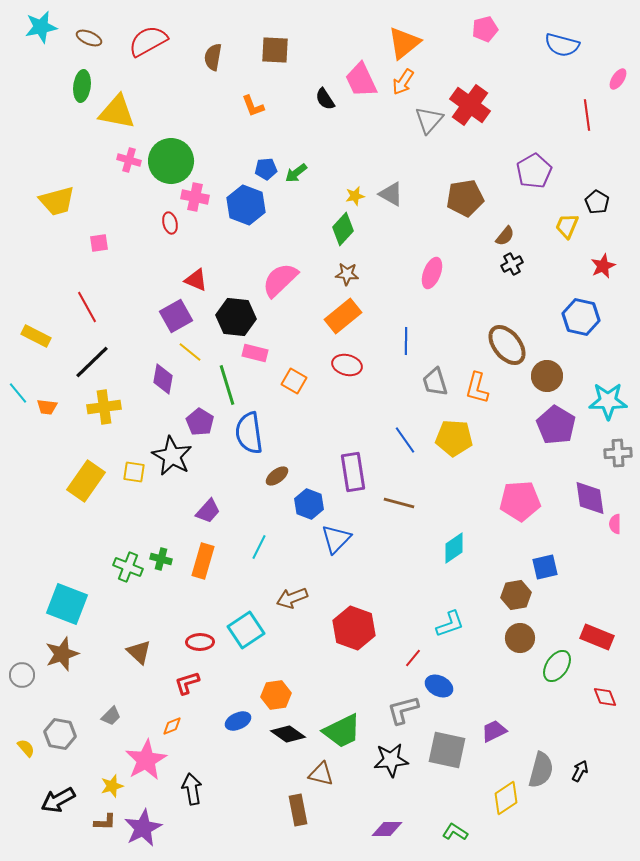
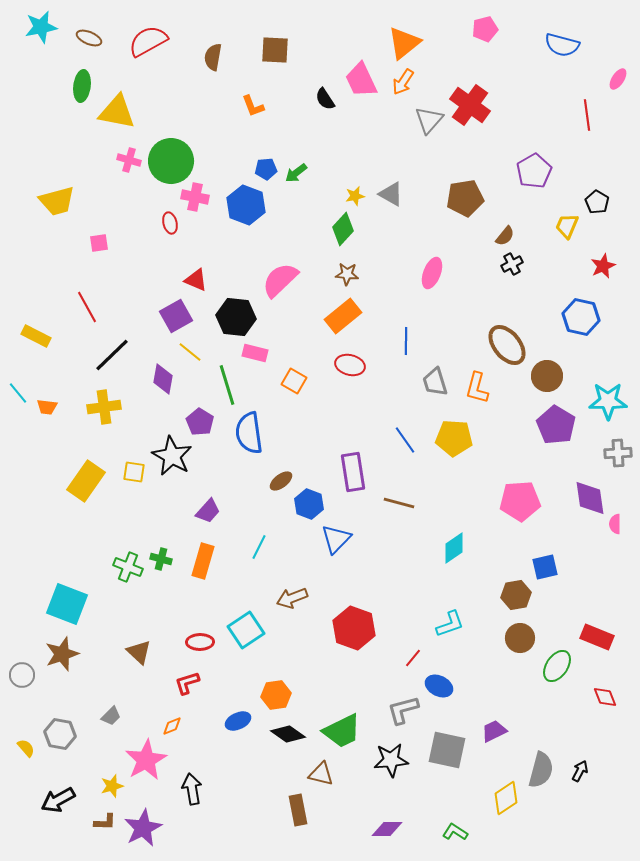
black line at (92, 362): moved 20 px right, 7 px up
red ellipse at (347, 365): moved 3 px right
brown ellipse at (277, 476): moved 4 px right, 5 px down
